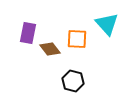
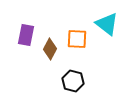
cyan triangle: rotated 10 degrees counterclockwise
purple rectangle: moved 2 px left, 2 px down
brown diamond: rotated 65 degrees clockwise
